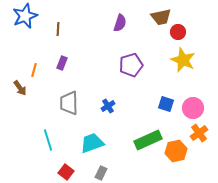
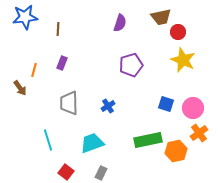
blue star: moved 1 px down; rotated 15 degrees clockwise
green rectangle: rotated 12 degrees clockwise
